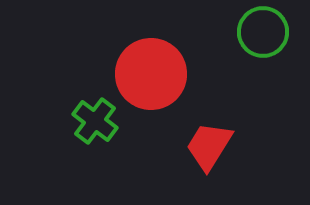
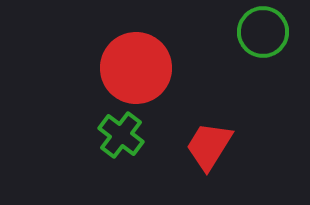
red circle: moved 15 px left, 6 px up
green cross: moved 26 px right, 14 px down
